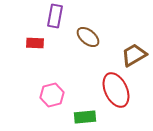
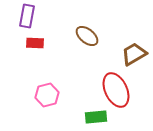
purple rectangle: moved 28 px left
brown ellipse: moved 1 px left, 1 px up
brown trapezoid: moved 1 px up
pink hexagon: moved 5 px left
green rectangle: moved 11 px right
